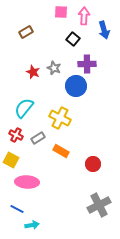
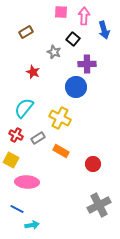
gray star: moved 16 px up
blue circle: moved 1 px down
